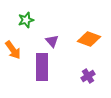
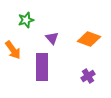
purple triangle: moved 3 px up
